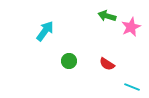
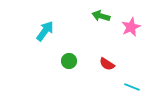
green arrow: moved 6 px left
